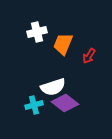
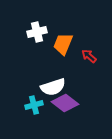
red arrow: rotated 98 degrees clockwise
